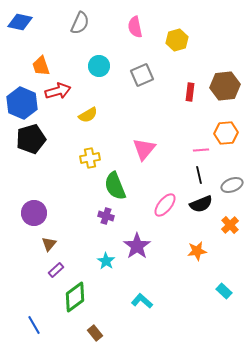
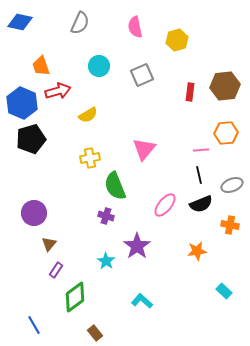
orange cross: rotated 36 degrees counterclockwise
purple rectangle: rotated 14 degrees counterclockwise
